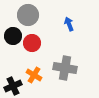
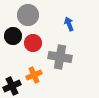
red circle: moved 1 px right
gray cross: moved 5 px left, 11 px up
orange cross: rotated 35 degrees clockwise
black cross: moved 1 px left
